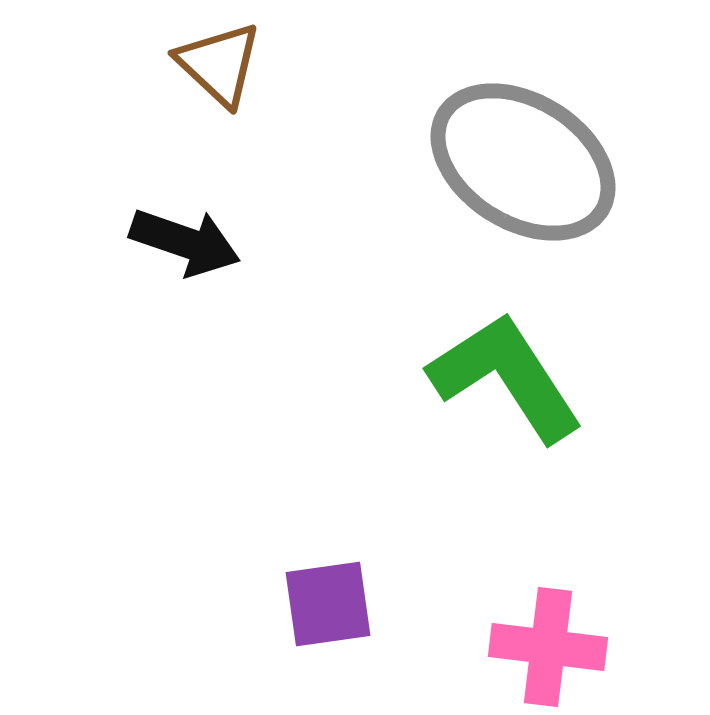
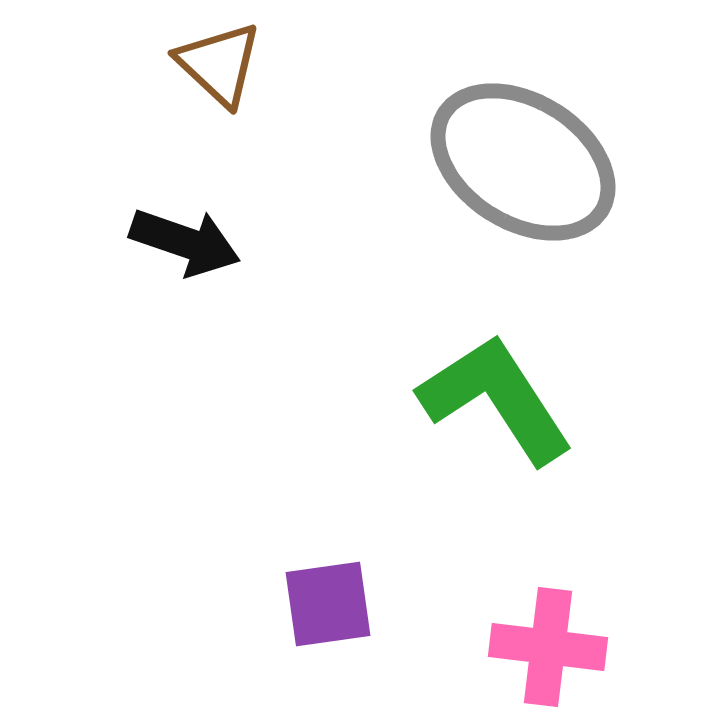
green L-shape: moved 10 px left, 22 px down
